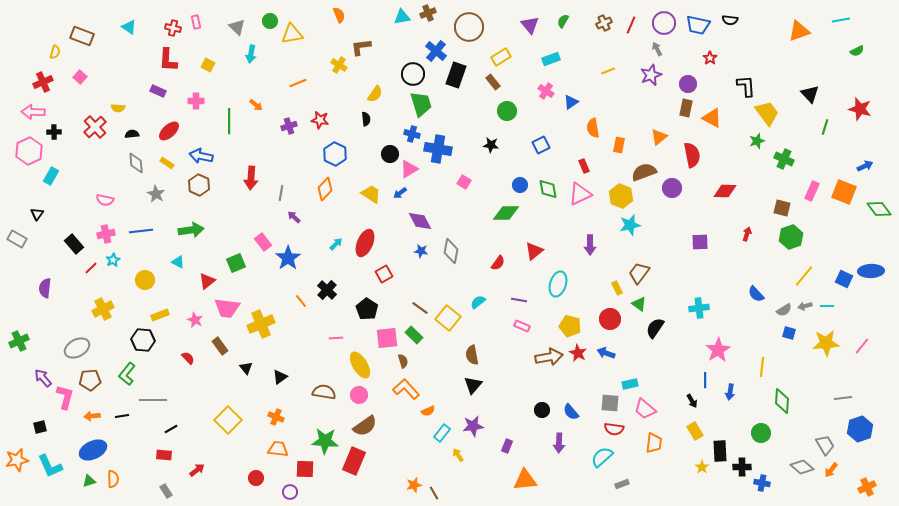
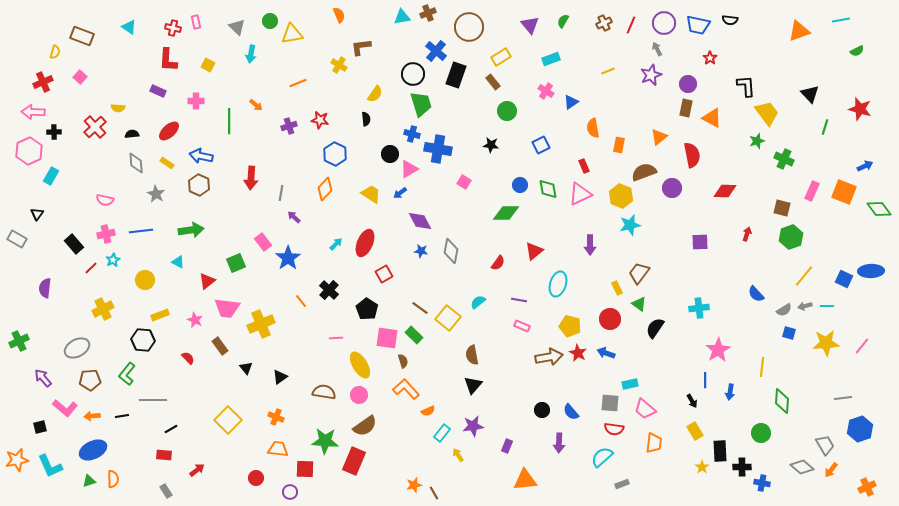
black cross at (327, 290): moved 2 px right
pink square at (387, 338): rotated 15 degrees clockwise
pink L-shape at (65, 397): moved 11 px down; rotated 115 degrees clockwise
